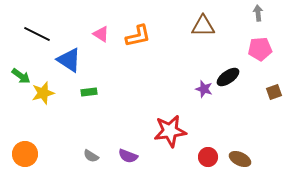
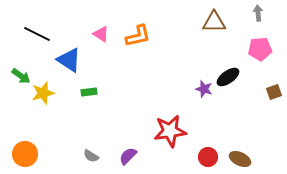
brown triangle: moved 11 px right, 4 px up
purple semicircle: rotated 114 degrees clockwise
